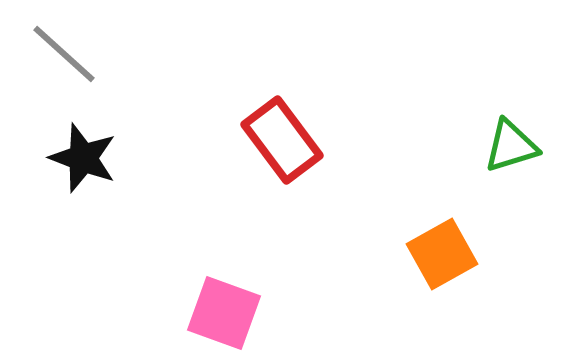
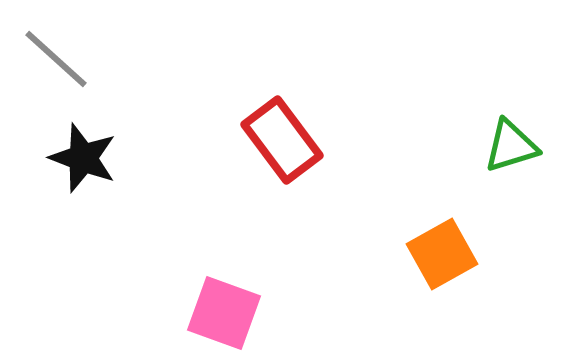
gray line: moved 8 px left, 5 px down
